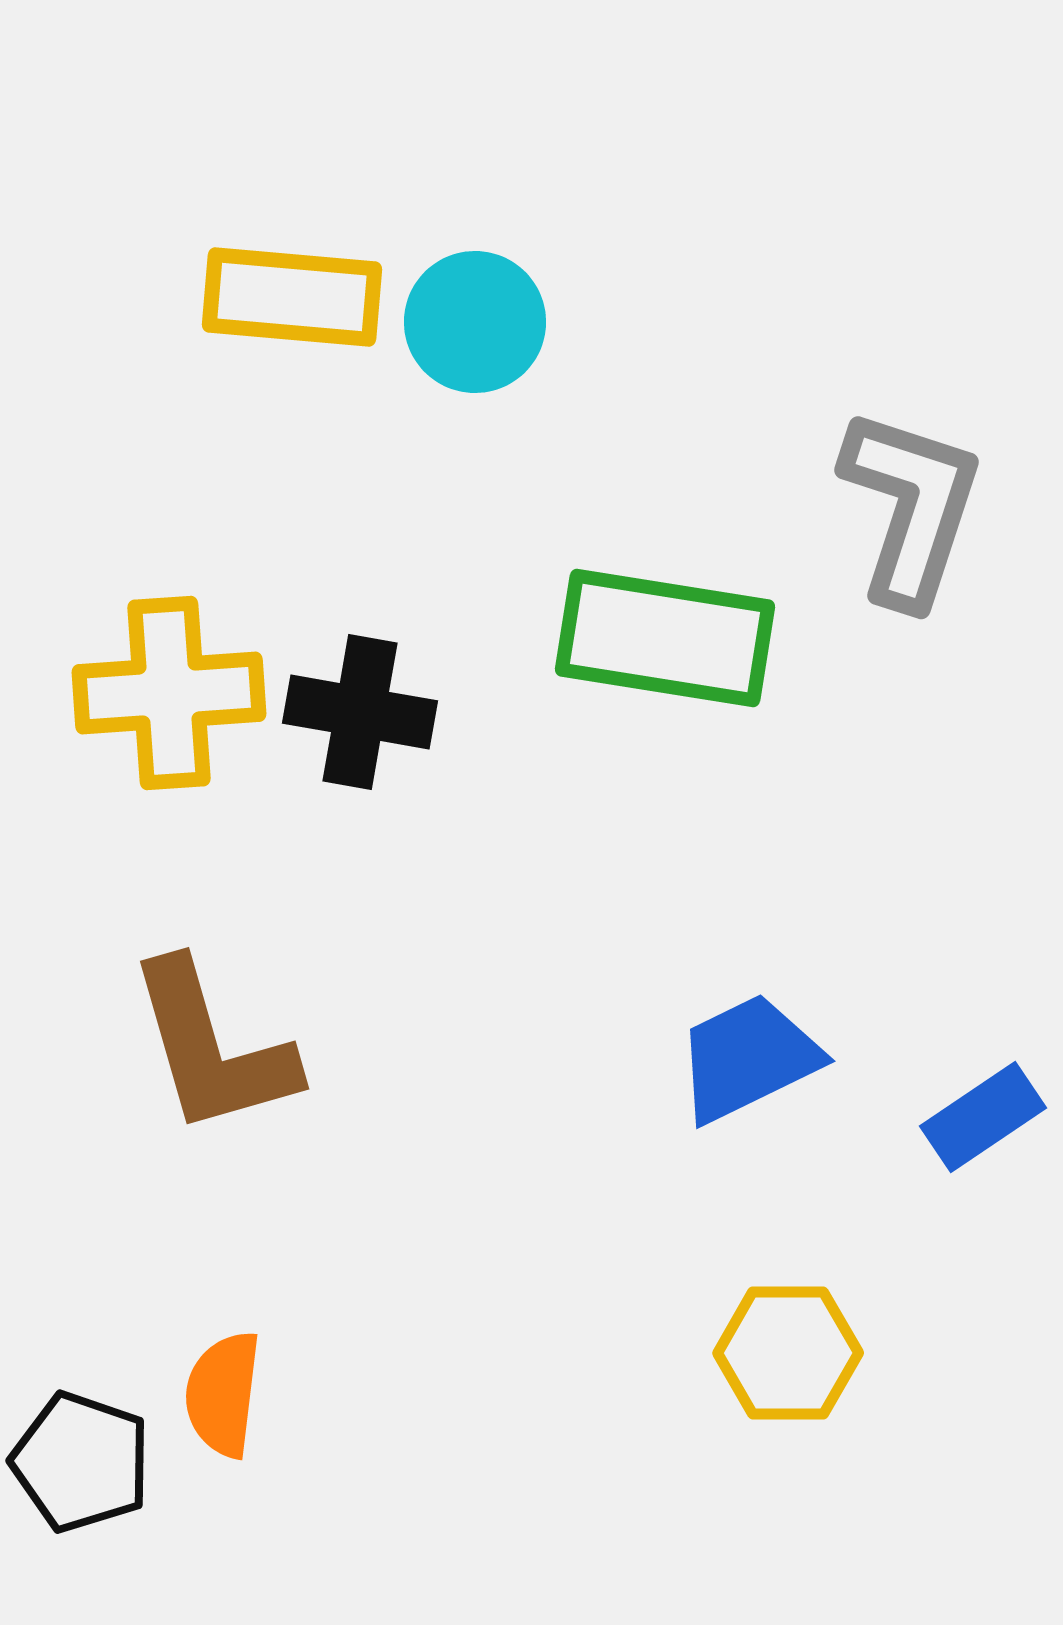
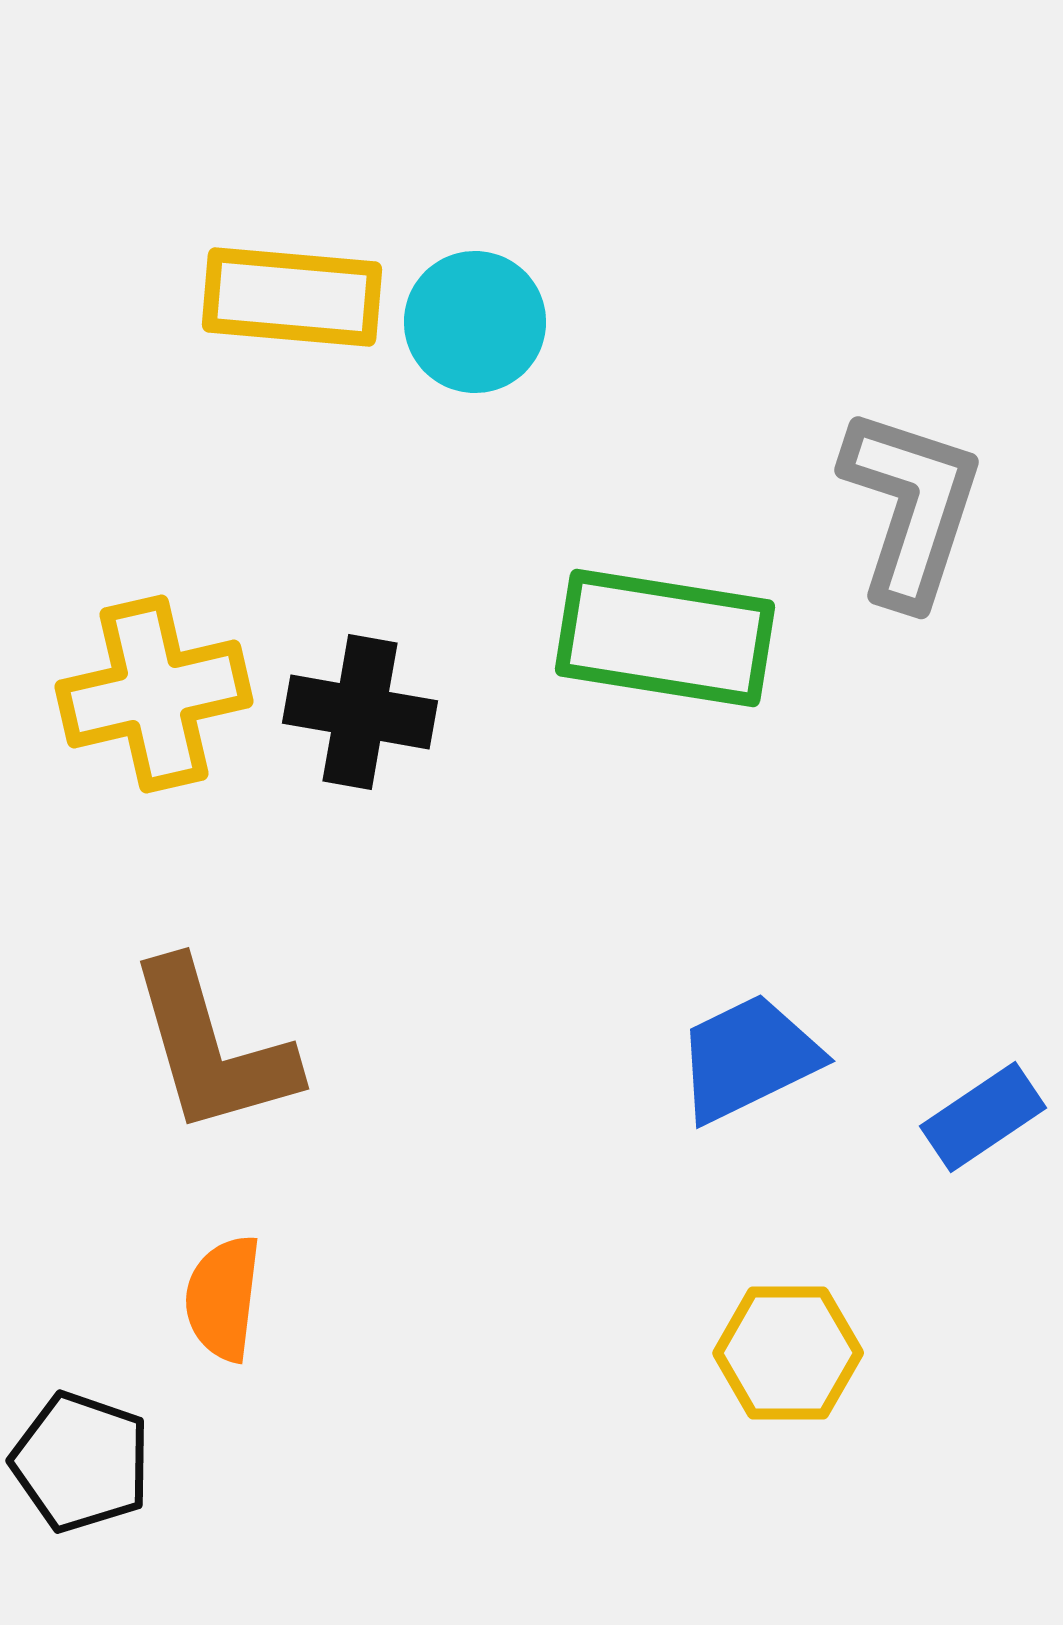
yellow cross: moved 15 px left, 1 px down; rotated 9 degrees counterclockwise
orange semicircle: moved 96 px up
